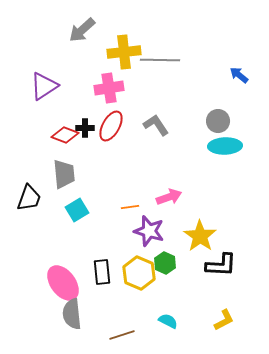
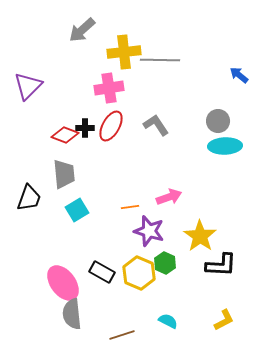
purple triangle: moved 16 px left; rotated 12 degrees counterclockwise
black rectangle: rotated 55 degrees counterclockwise
